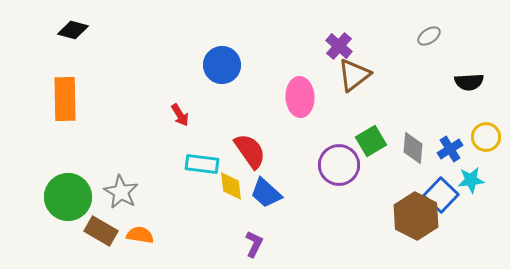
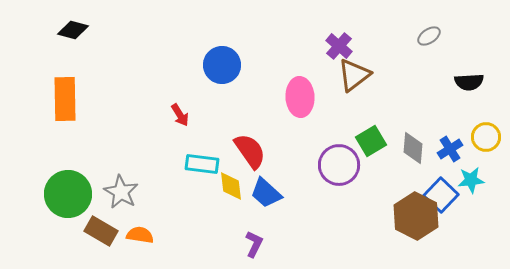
green circle: moved 3 px up
